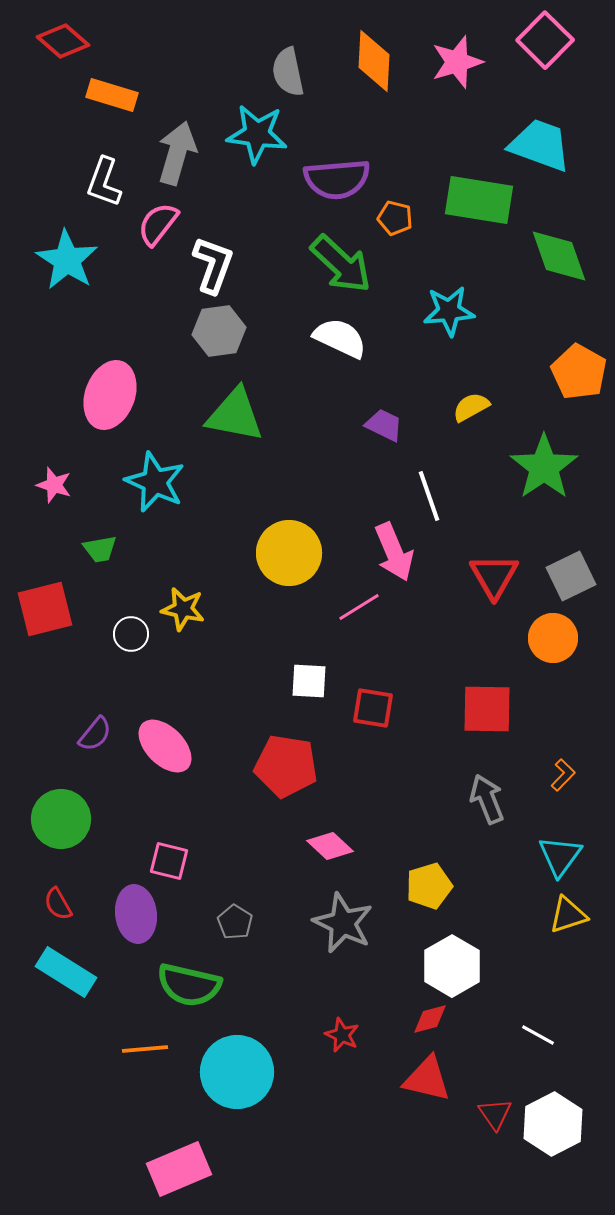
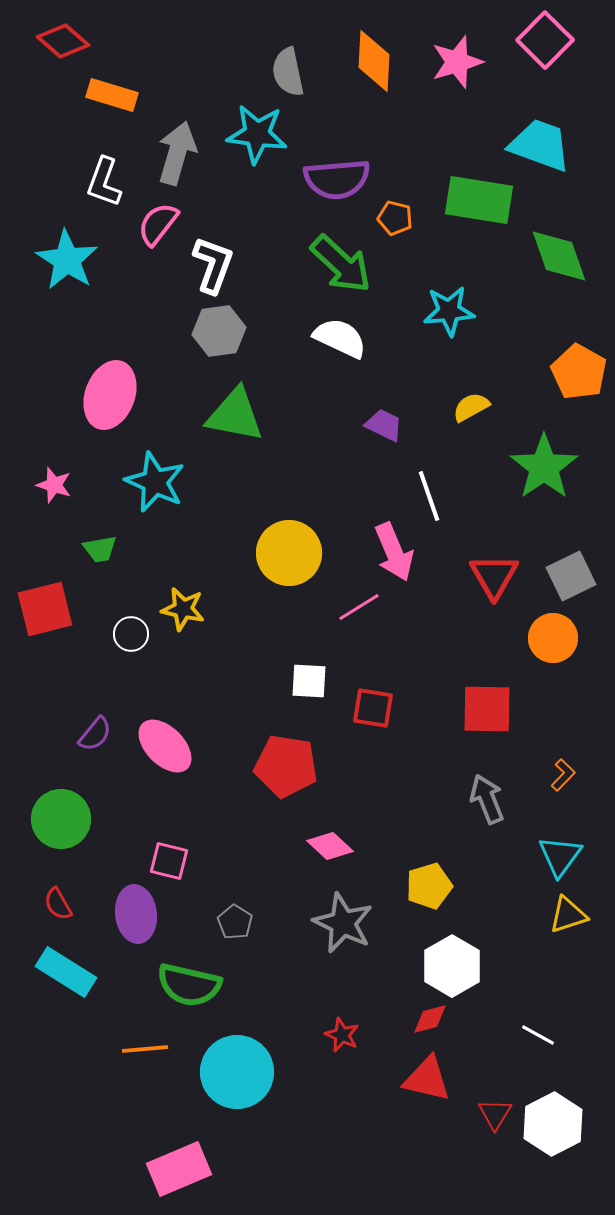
red triangle at (495, 1114): rotated 6 degrees clockwise
